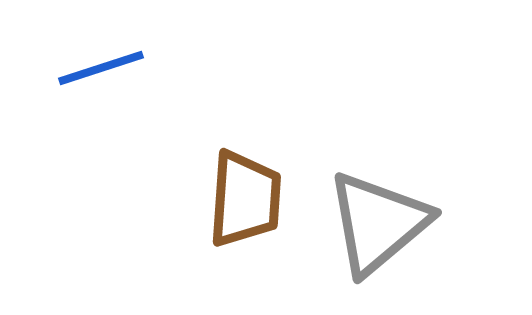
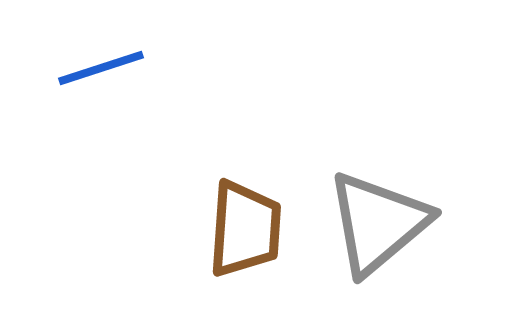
brown trapezoid: moved 30 px down
